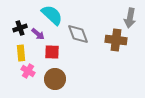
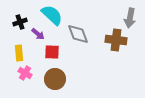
black cross: moved 6 px up
yellow rectangle: moved 2 px left
pink cross: moved 3 px left, 2 px down
